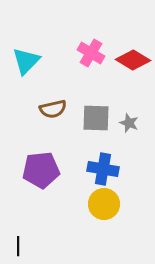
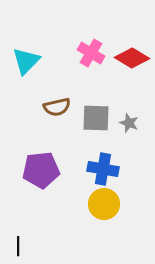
red diamond: moved 1 px left, 2 px up
brown semicircle: moved 4 px right, 2 px up
